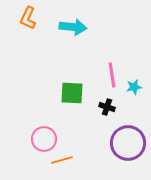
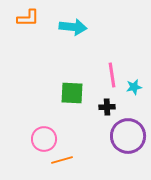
orange L-shape: rotated 115 degrees counterclockwise
black cross: rotated 21 degrees counterclockwise
purple circle: moved 7 px up
